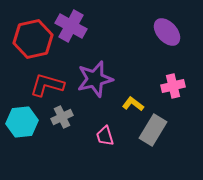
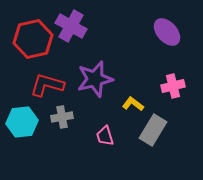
gray cross: rotated 15 degrees clockwise
